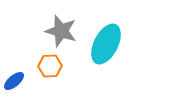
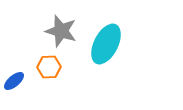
orange hexagon: moved 1 px left, 1 px down
